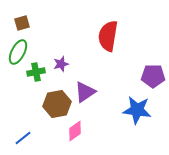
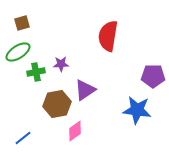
green ellipse: rotated 30 degrees clockwise
purple star: rotated 14 degrees clockwise
purple triangle: moved 2 px up
